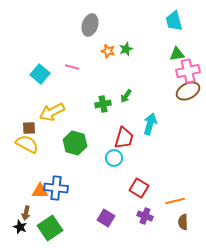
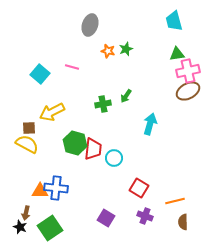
red trapezoid: moved 31 px left, 11 px down; rotated 10 degrees counterclockwise
